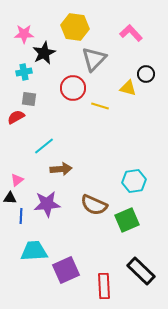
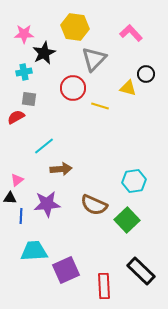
green square: rotated 20 degrees counterclockwise
